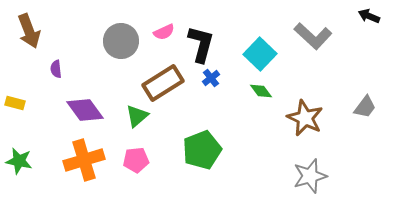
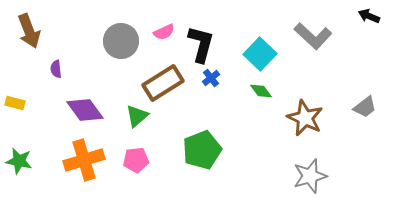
gray trapezoid: rotated 15 degrees clockwise
